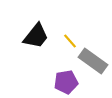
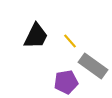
black trapezoid: rotated 12 degrees counterclockwise
gray rectangle: moved 5 px down
